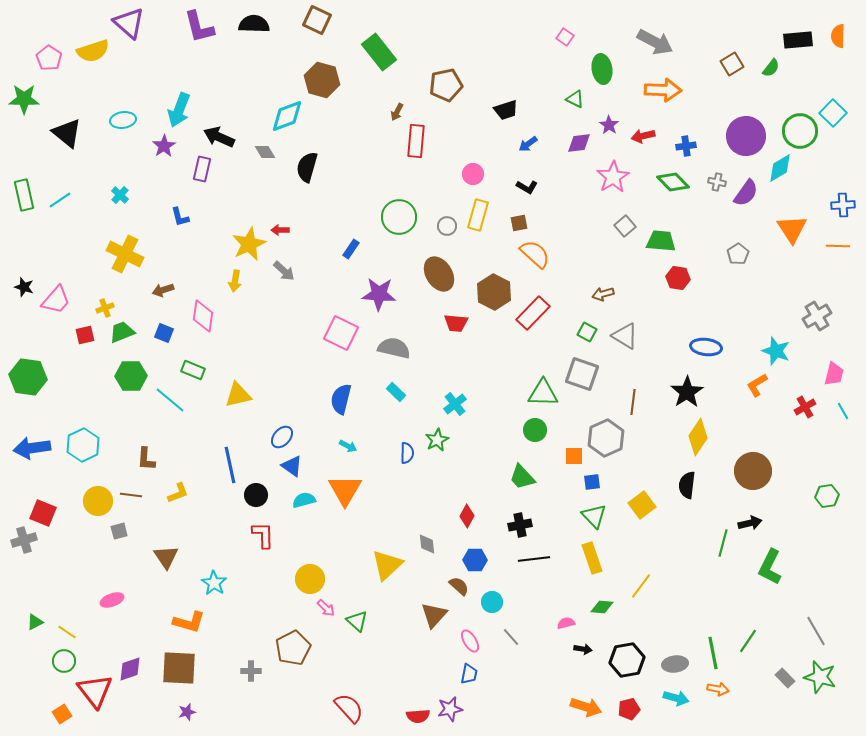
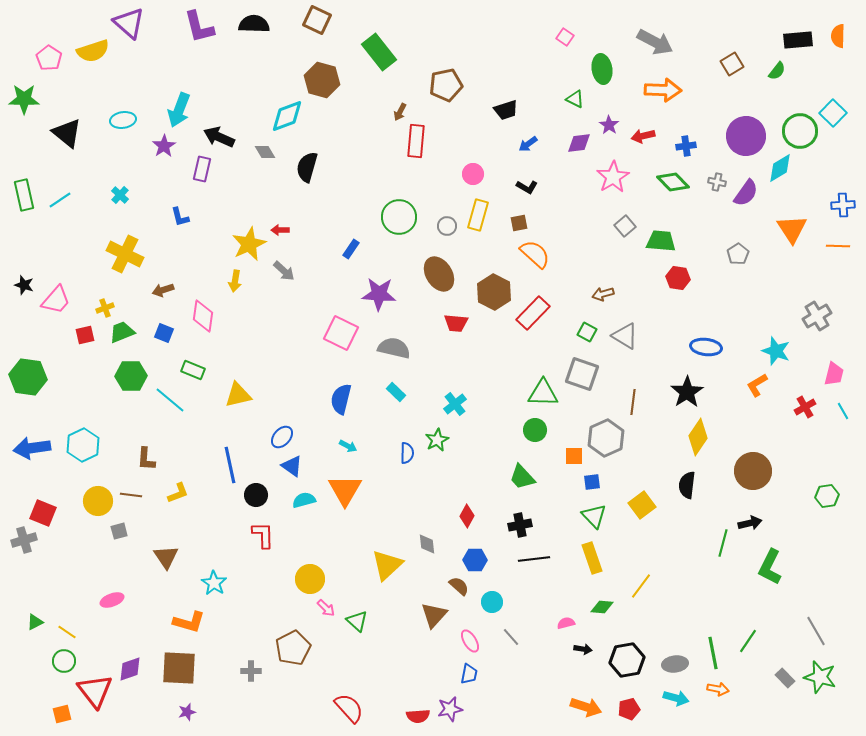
green semicircle at (771, 68): moved 6 px right, 3 px down
brown arrow at (397, 112): moved 3 px right
black star at (24, 287): moved 2 px up
orange square at (62, 714): rotated 18 degrees clockwise
